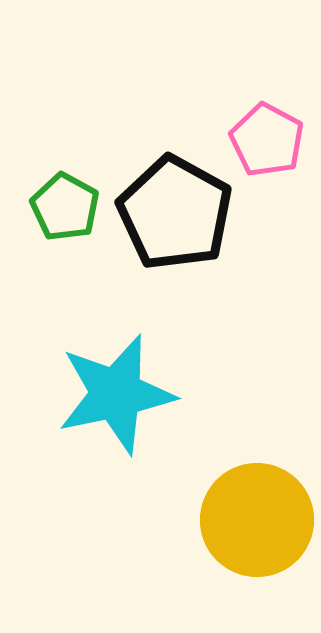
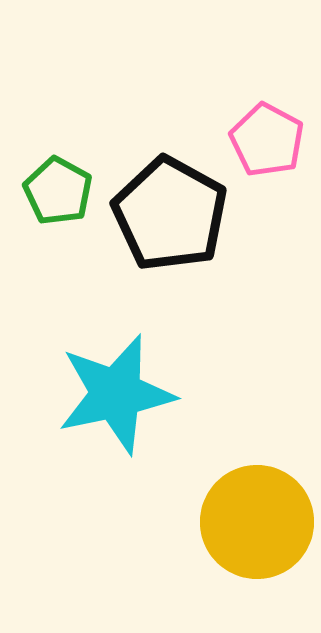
green pentagon: moved 7 px left, 16 px up
black pentagon: moved 5 px left, 1 px down
yellow circle: moved 2 px down
